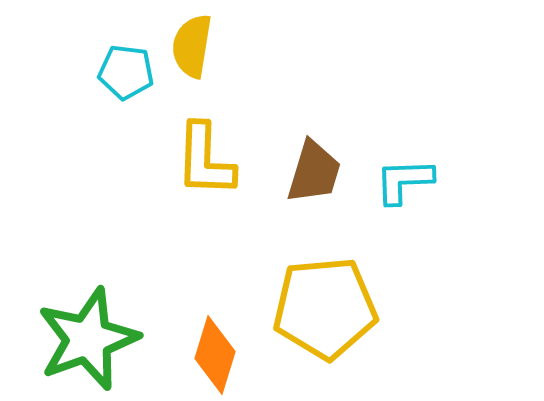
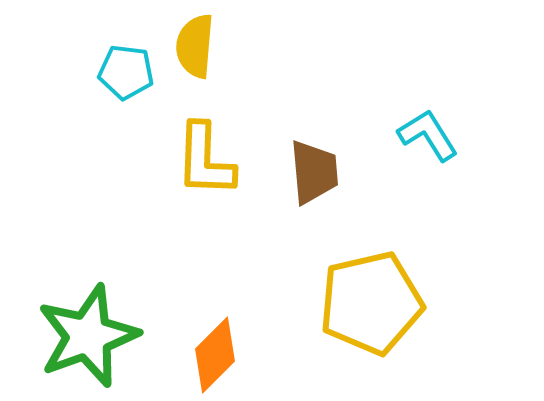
yellow semicircle: moved 3 px right; rotated 4 degrees counterclockwise
brown trapezoid: rotated 22 degrees counterclockwise
cyan L-shape: moved 24 px right, 46 px up; rotated 60 degrees clockwise
yellow pentagon: moved 46 px right, 5 px up; rotated 8 degrees counterclockwise
green star: moved 3 px up
orange diamond: rotated 28 degrees clockwise
